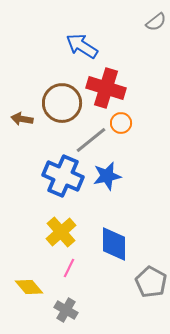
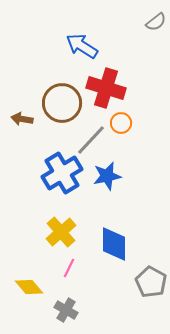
gray line: rotated 8 degrees counterclockwise
blue cross: moved 1 px left, 3 px up; rotated 36 degrees clockwise
